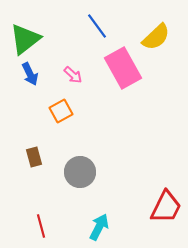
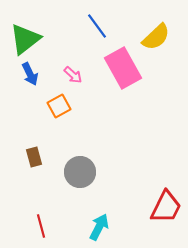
orange square: moved 2 px left, 5 px up
